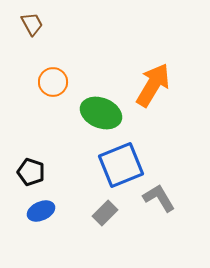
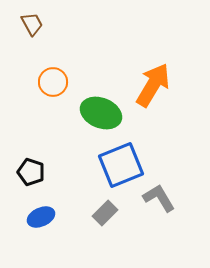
blue ellipse: moved 6 px down
